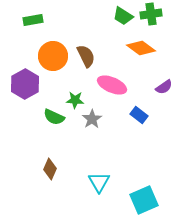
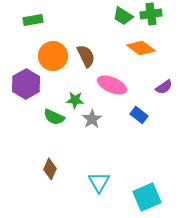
purple hexagon: moved 1 px right
cyan square: moved 3 px right, 3 px up
